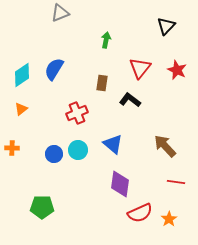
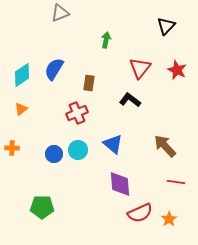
brown rectangle: moved 13 px left
purple diamond: rotated 12 degrees counterclockwise
